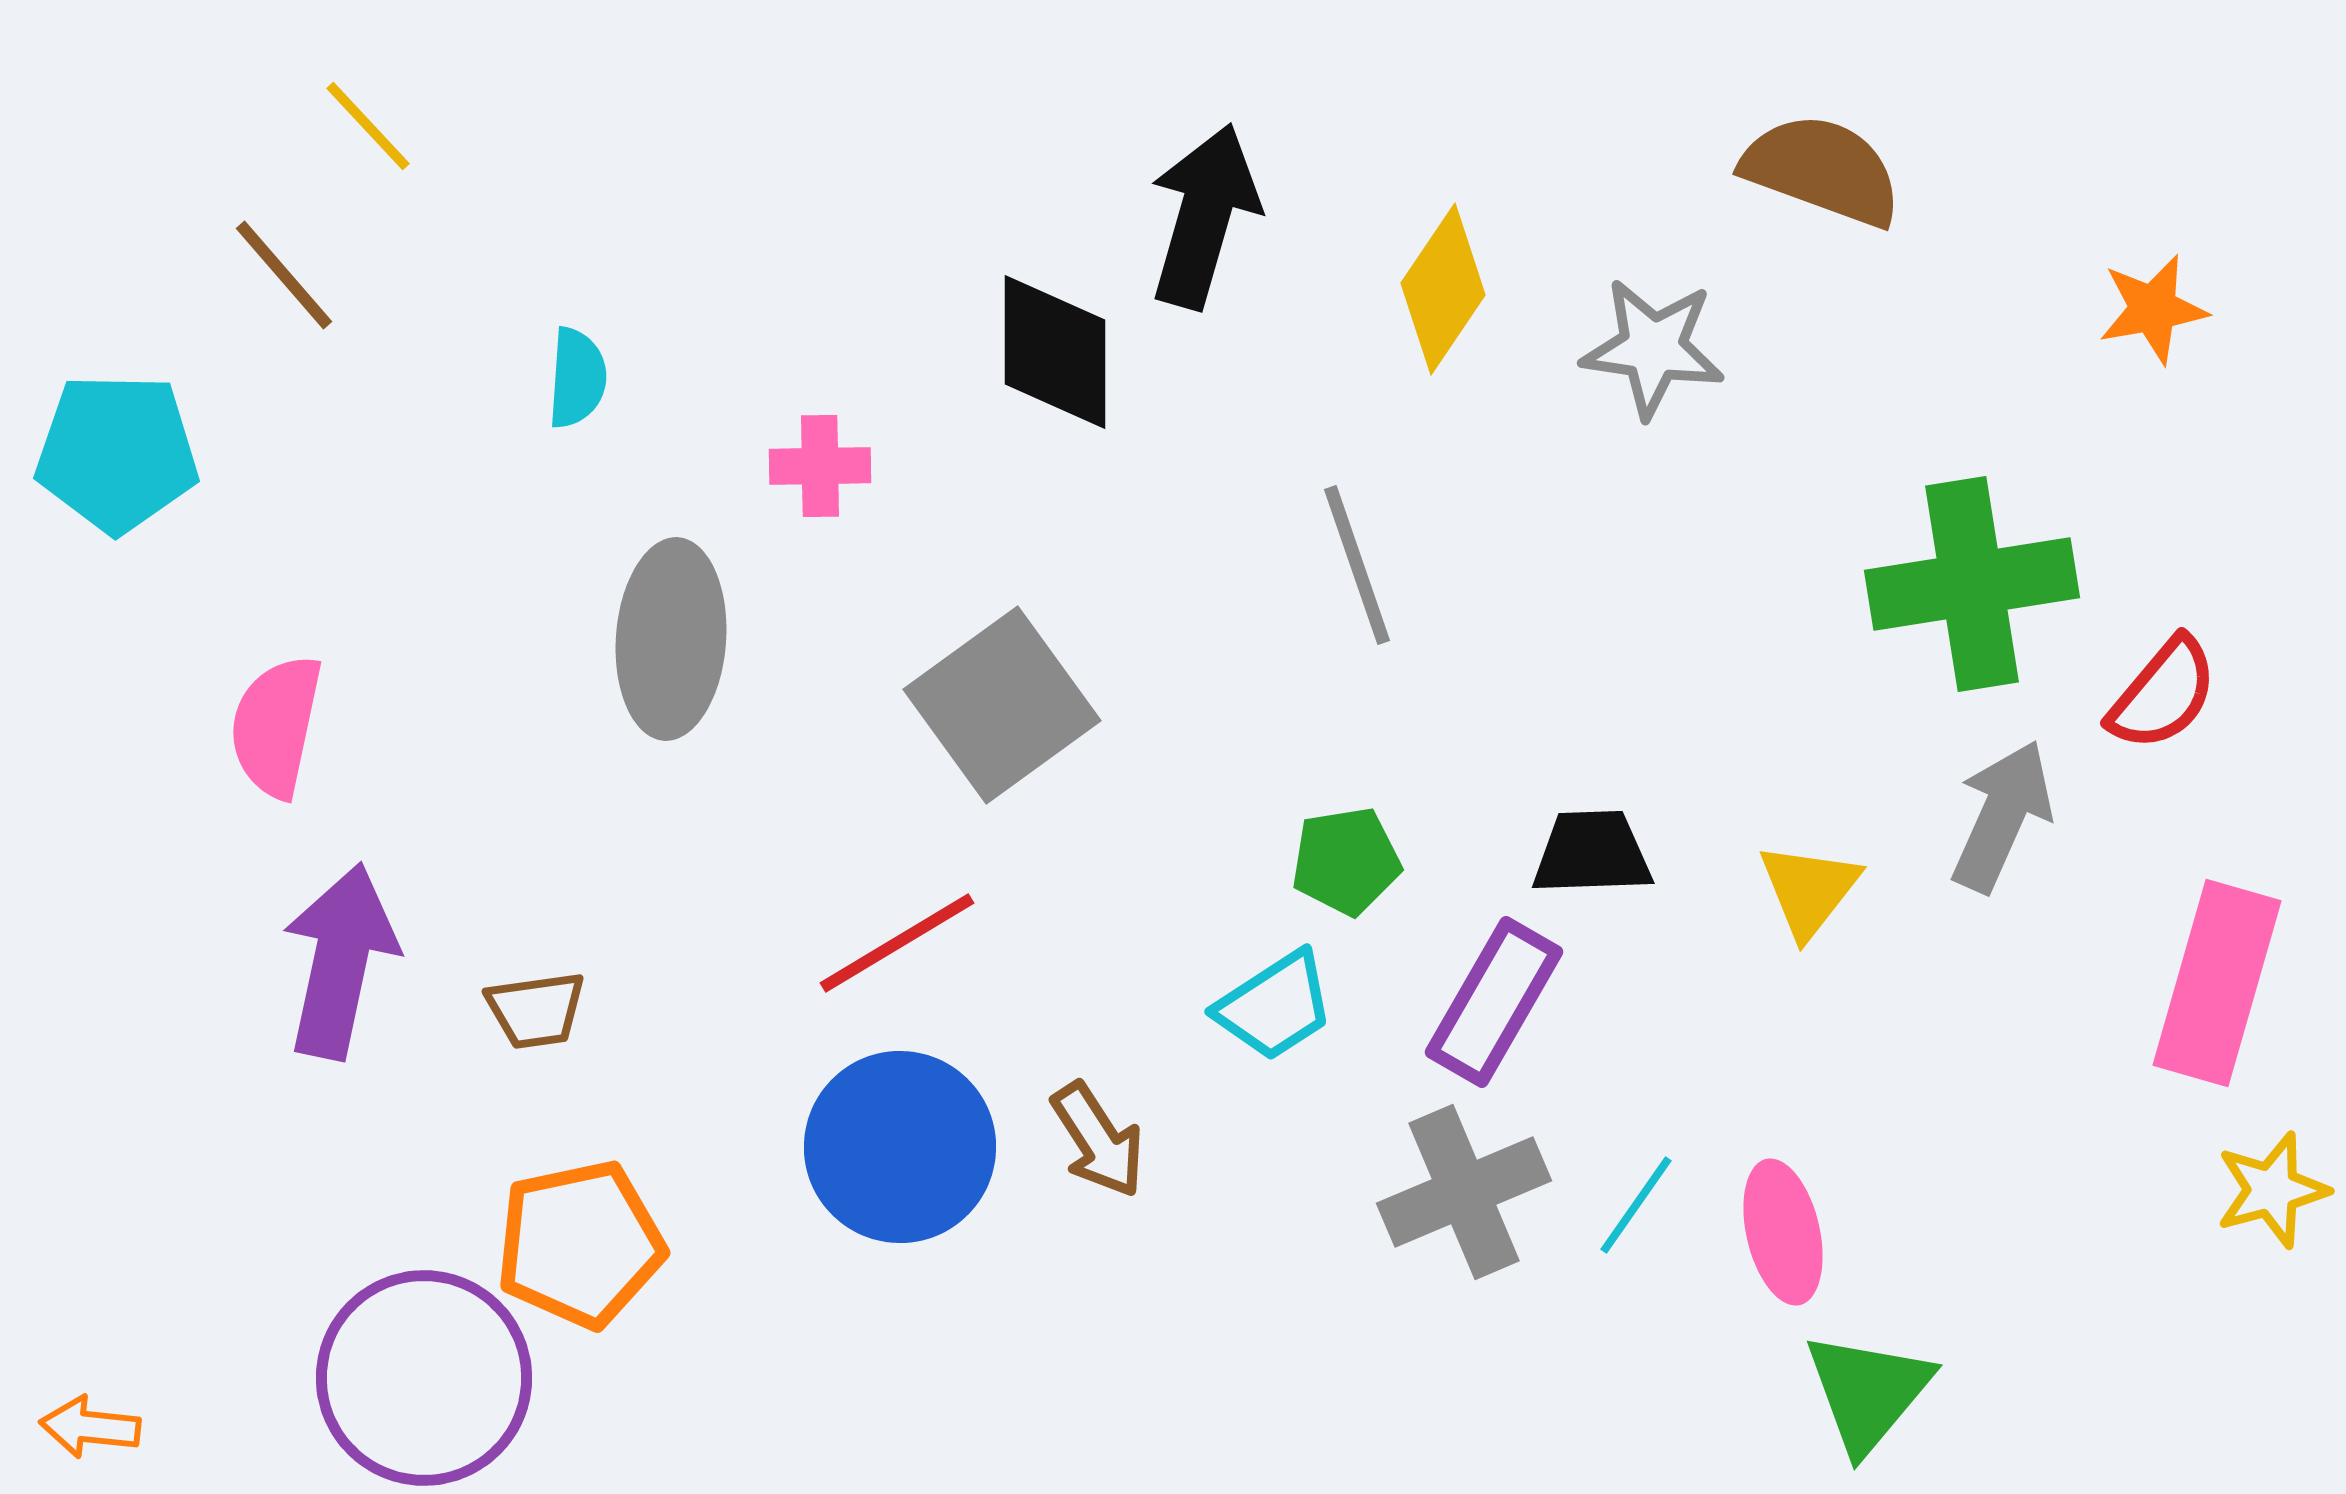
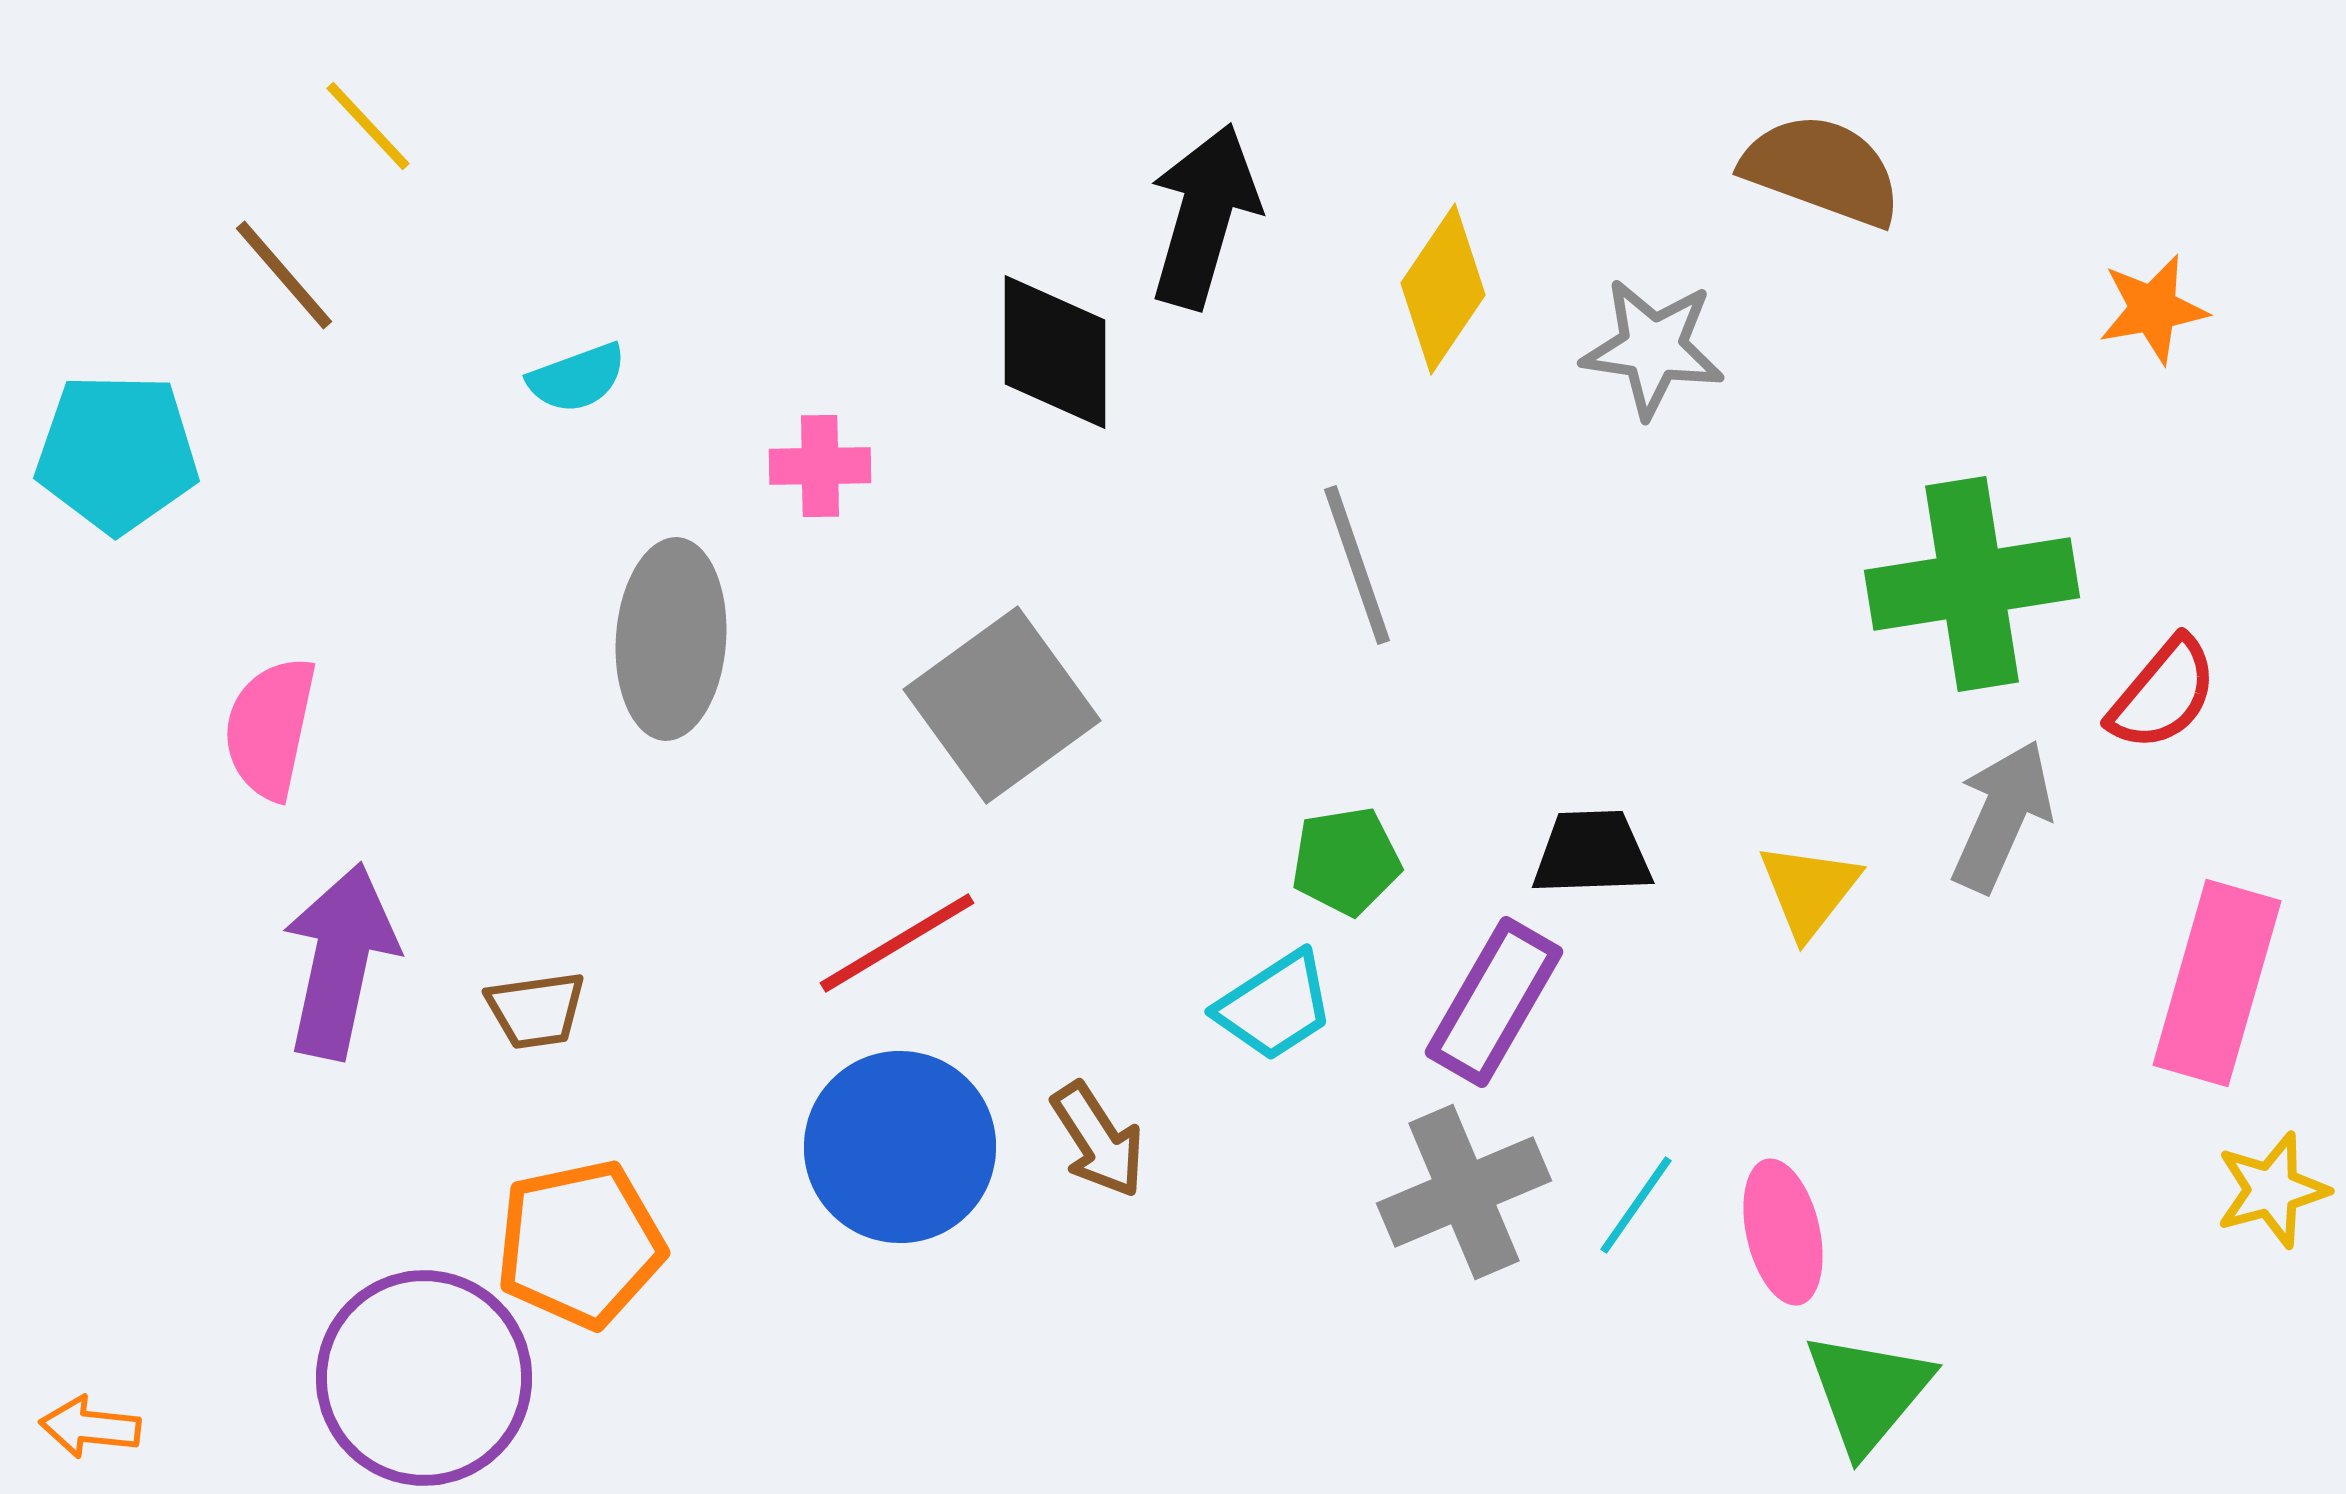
cyan semicircle: rotated 66 degrees clockwise
pink semicircle: moved 6 px left, 2 px down
